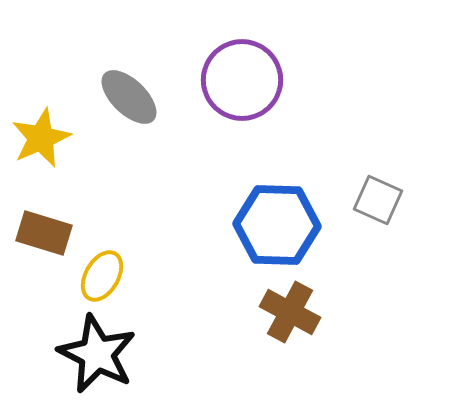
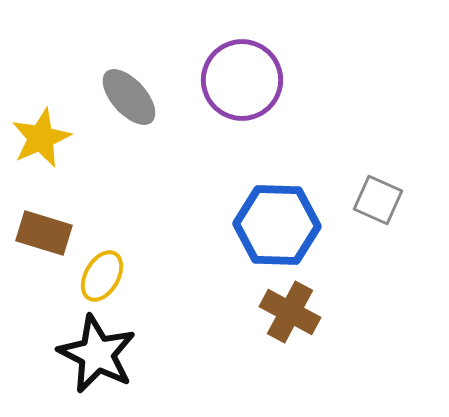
gray ellipse: rotated 4 degrees clockwise
